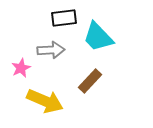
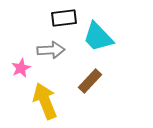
yellow arrow: rotated 135 degrees counterclockwise
